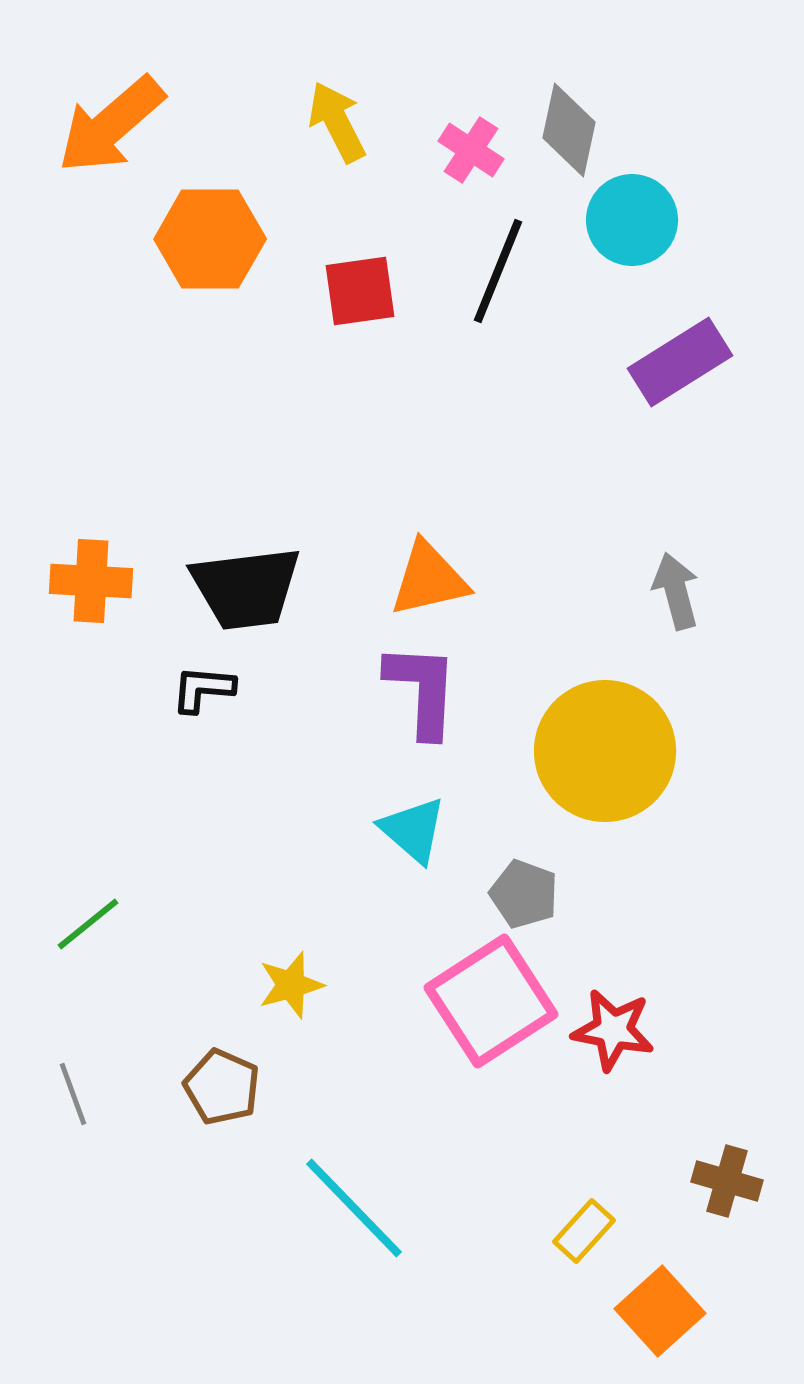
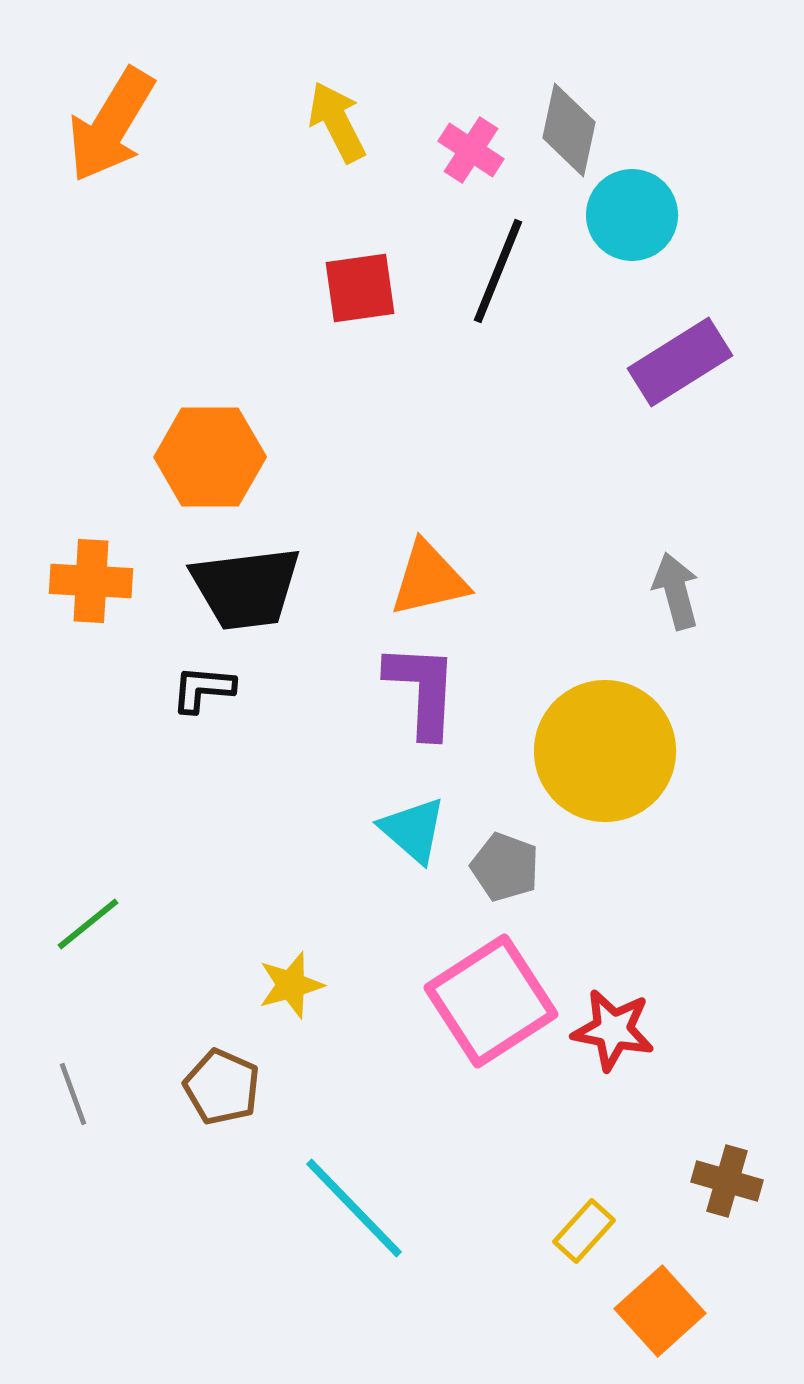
orange arrow: rotated 18 degrees counterclockwise
cyan circle: moved 5 px up
orange hexagon: moved 218 px down
red square: moved 3 px up
gray pentagon: moved 19 px left, 27 px up
